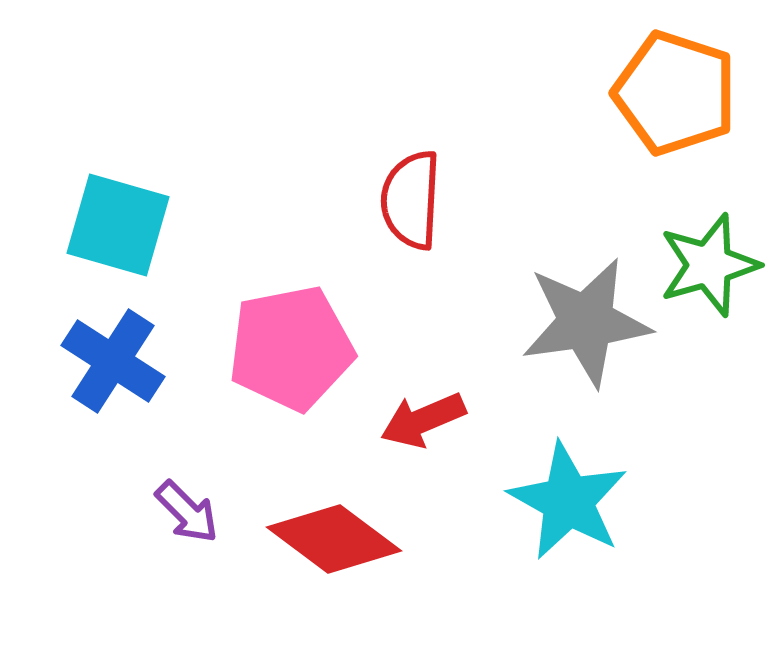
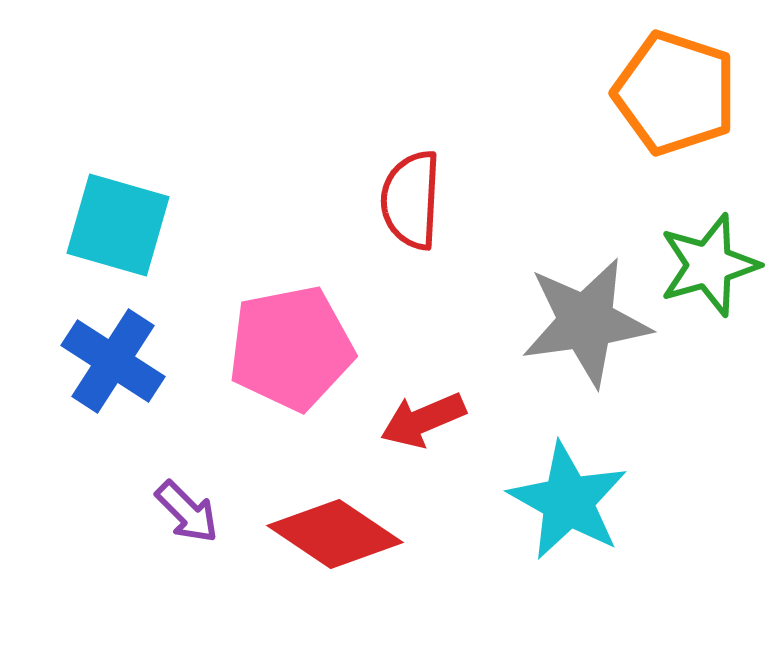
red diamond: moved 1 px right, 5 px up; rotated 3 degrees counterclockwise
